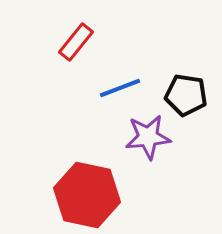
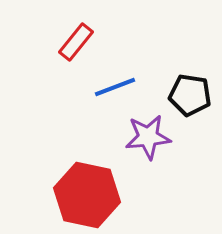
blue line: moved 5 px left, 1 px up
black pentagon: moved 4 px right
